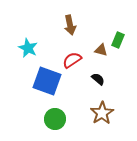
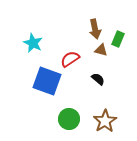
brown arrow: moved 25 px right, 4 px down
green rectangle: moved 1 px up
cyan star: moved 5 px right, 5 px up
red semicircle: moved 2 px left, 1 px up
brown star: moved 3 px right, 8 px down
green circle: moved 14 px right
